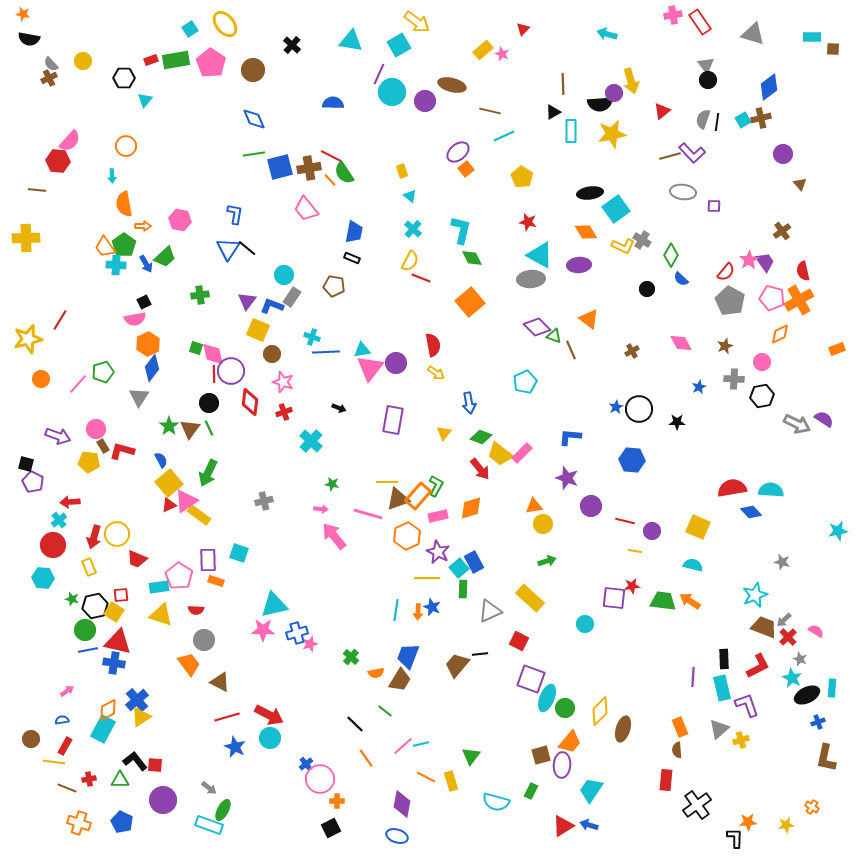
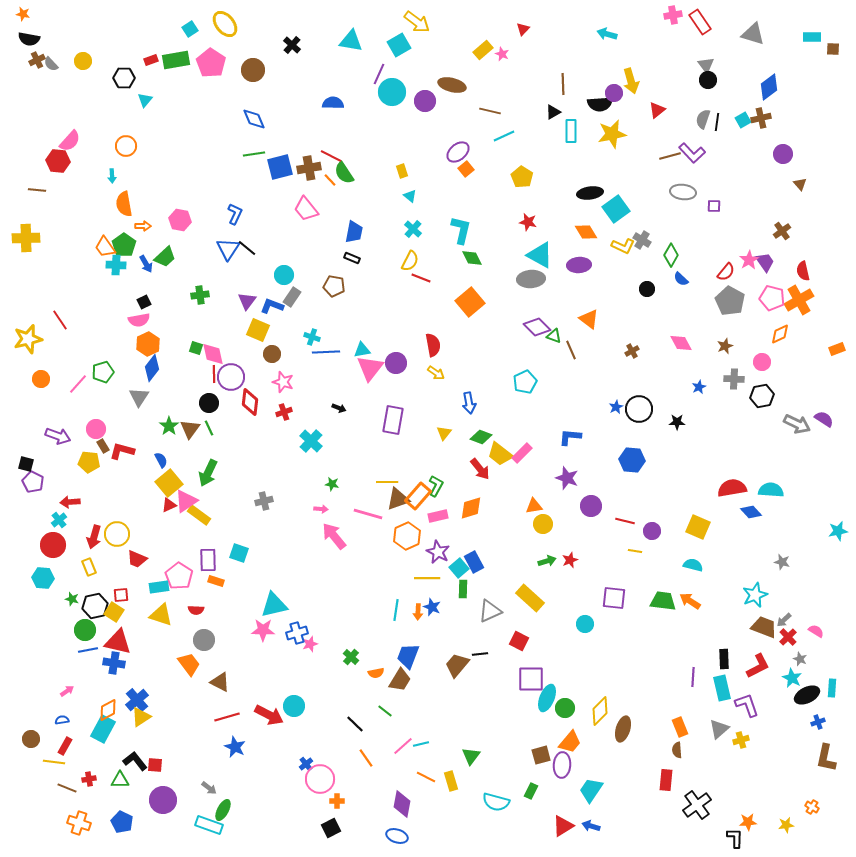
brown cross at (49, 78): moved 12 px left, 18 px up
red triangle at (662, 111): moved 5 px left, 1 px up
blue L-shape at (235, 214): rotated 15 degrees clockwise
pink semicircle at (135, 319): moved 4 px right, 1 px down
red line at (60, 320): rotated 65 degrees counterclockwise
purple circle at (231, 371): moved 6 px down
red star at (632, 586): moved 62 px left, 26 px up; rotated 14 degrees counterclockwise
purple square at (531, 679): rotated 20 degrees counterclockwise
cyan circle at (270, 738): moved 24 px right, 32 px up
blue arrow at (589, 825): moved 2 px right, 1 px down
